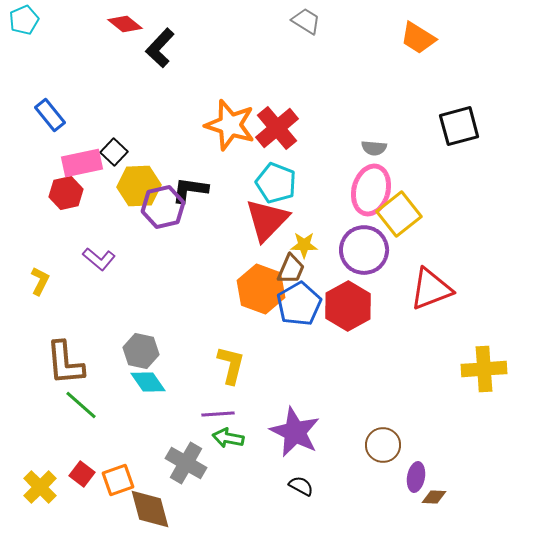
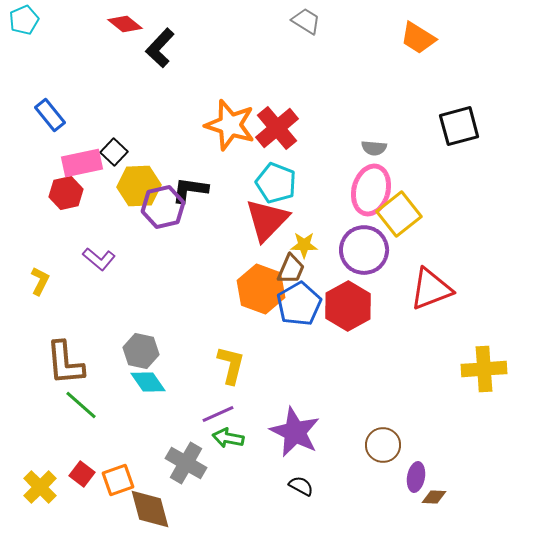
purple line at (218, 414): rotated 20 degrees counterclockwise
